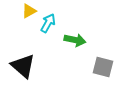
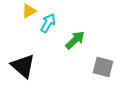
green arrow: rotated 55 degrees counterclockwise
